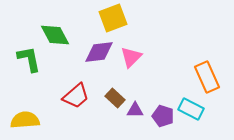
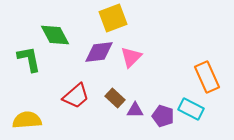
yellow semicircle: moved 2 px right
